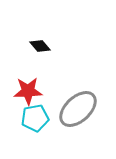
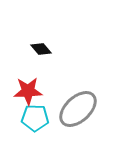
black diamond: moved 1 px right, 3 px down
cyan pentagon: rotated 12 degrees clockwise
